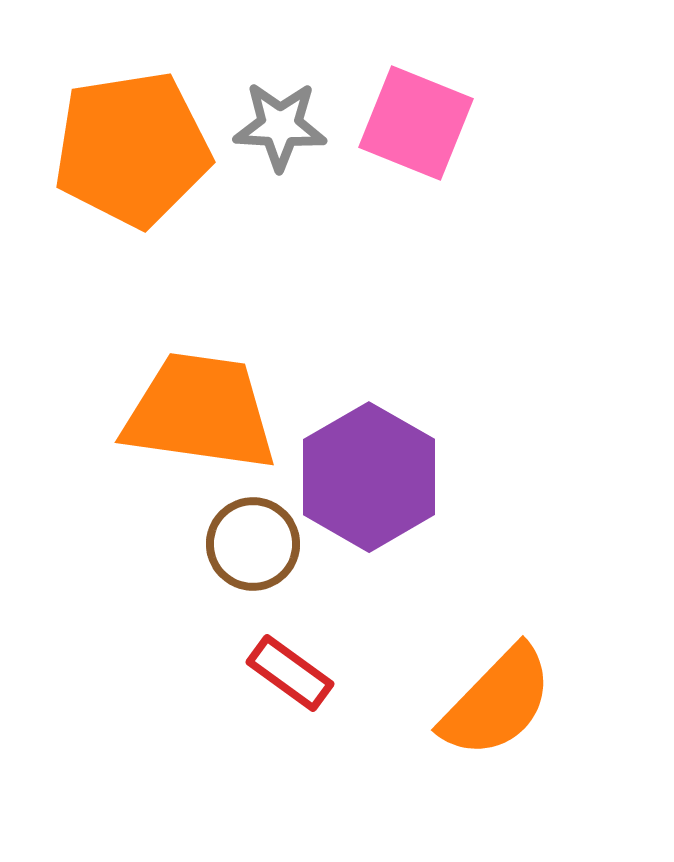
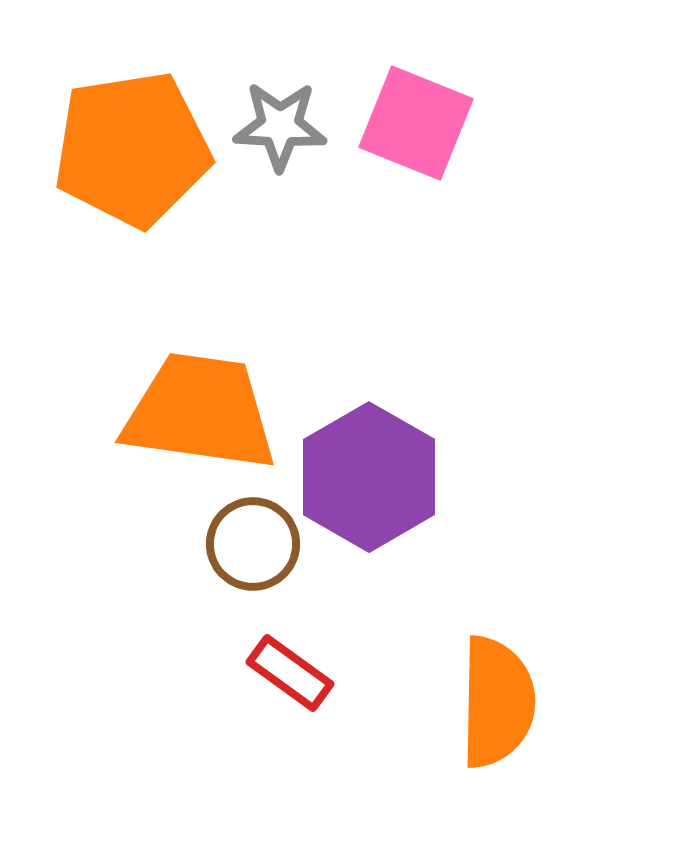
orange semicircle: rotated 43 degrees counterclockwise
